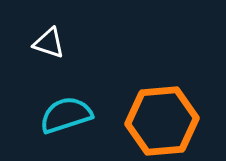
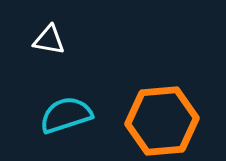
white triangle: moved 3 px up; rotated 8 degrees counterclockwise
